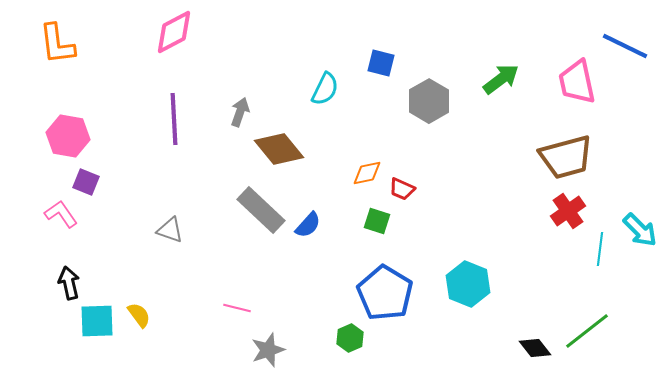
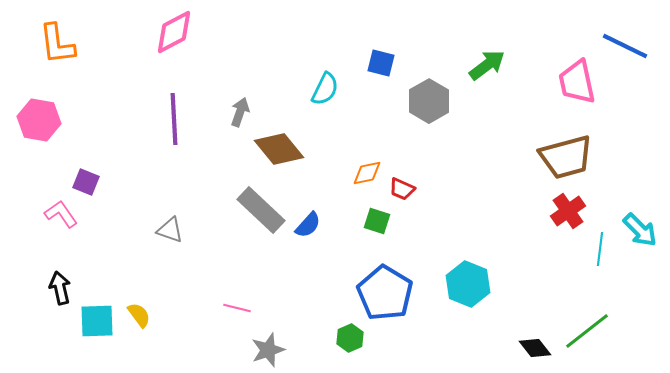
green arrow: moved 14 px left, 14 px up
pink hexagon: moved 29 px left, 16 px up
black arrow: moved 9 px left, 5 px down
